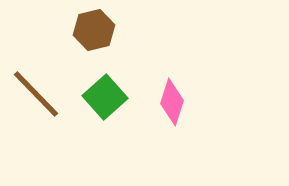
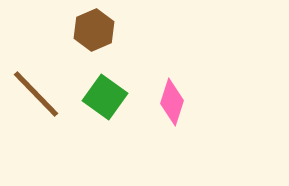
brown hexagon: rotated 9 degrees counterclockwise
green square: rotated 12 degrees counterclockwise
